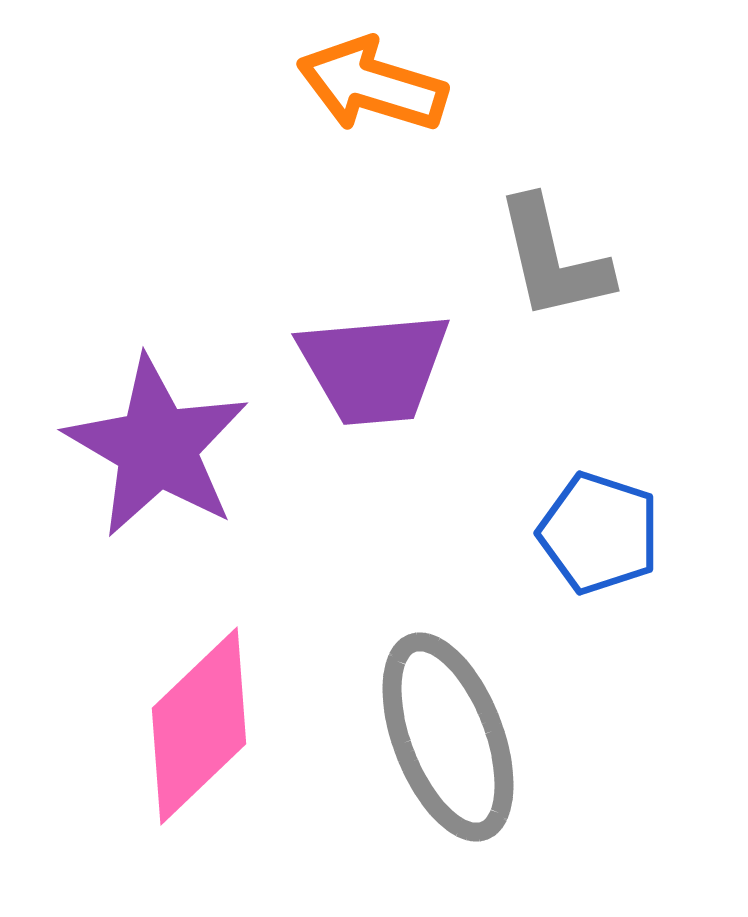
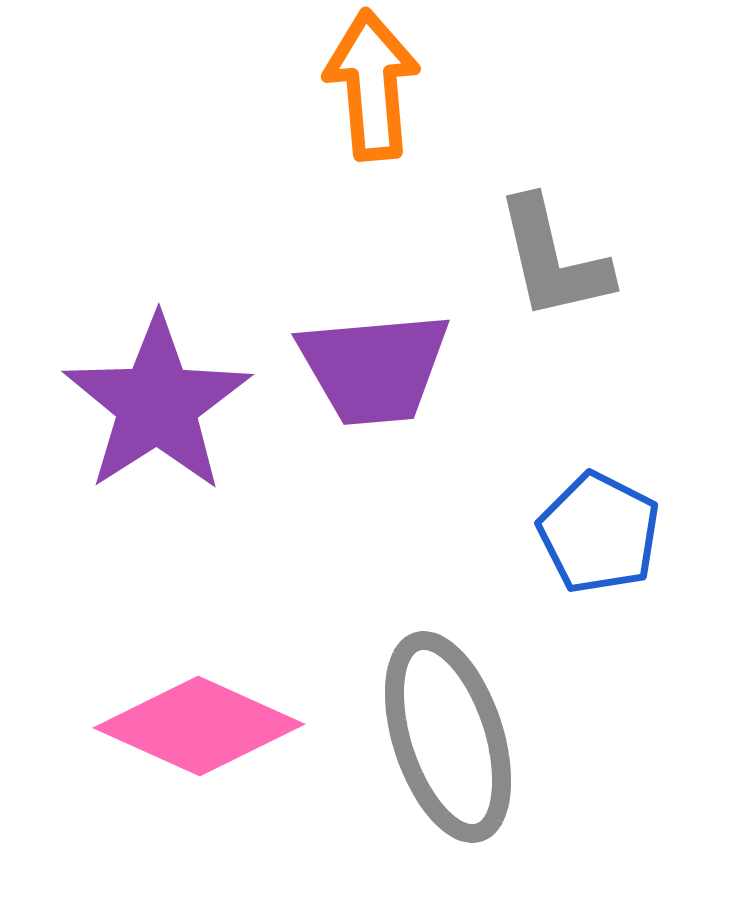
orange arrow: rotated 68 degrees clockwise
purple star: moved 43 px up; rotated 9 degrees clockwise
blue pentagon: rotated 9 degrees clockwise
pink diamond: rotated 68 degrees clockwise
gray ellipse: rotated 3 degrees clockwise
